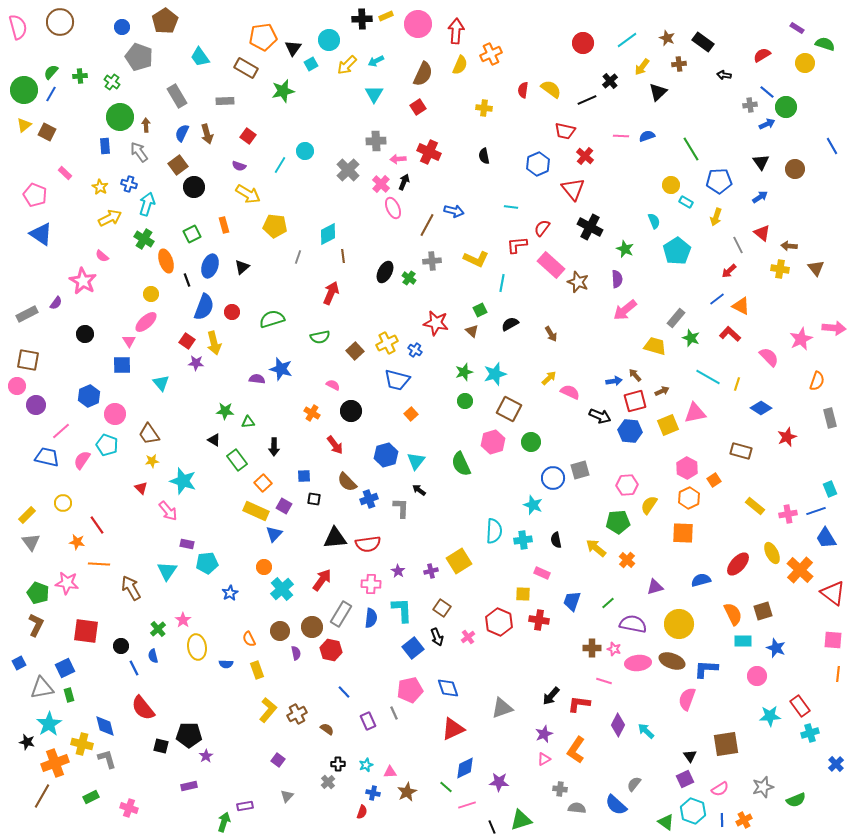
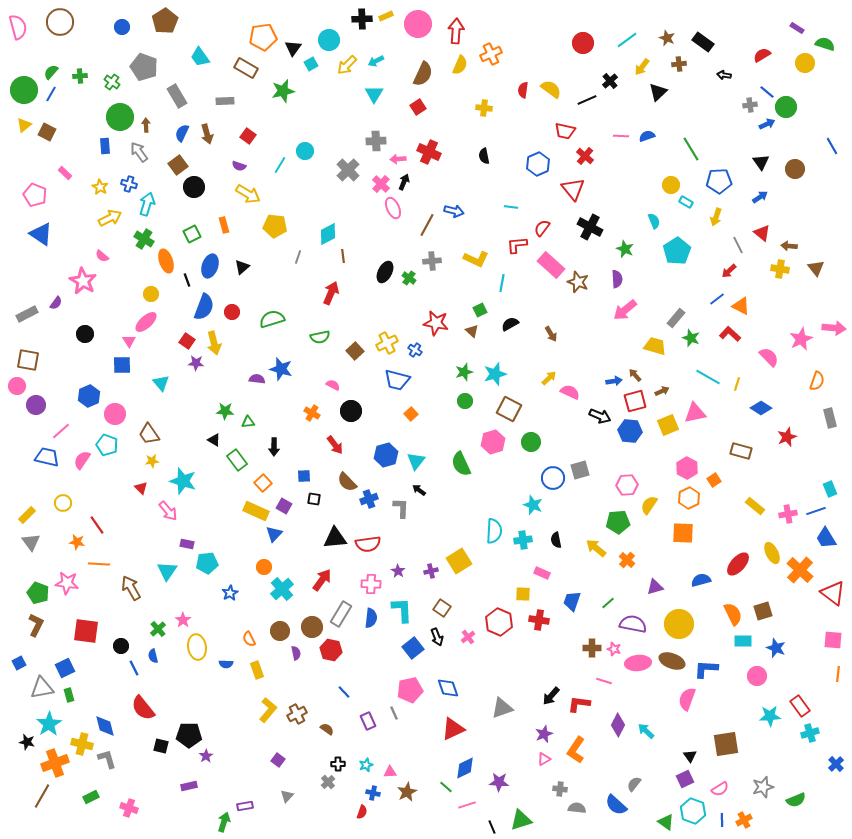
gray pentagon at (139, 57): moved 5 px right, 10 px down
